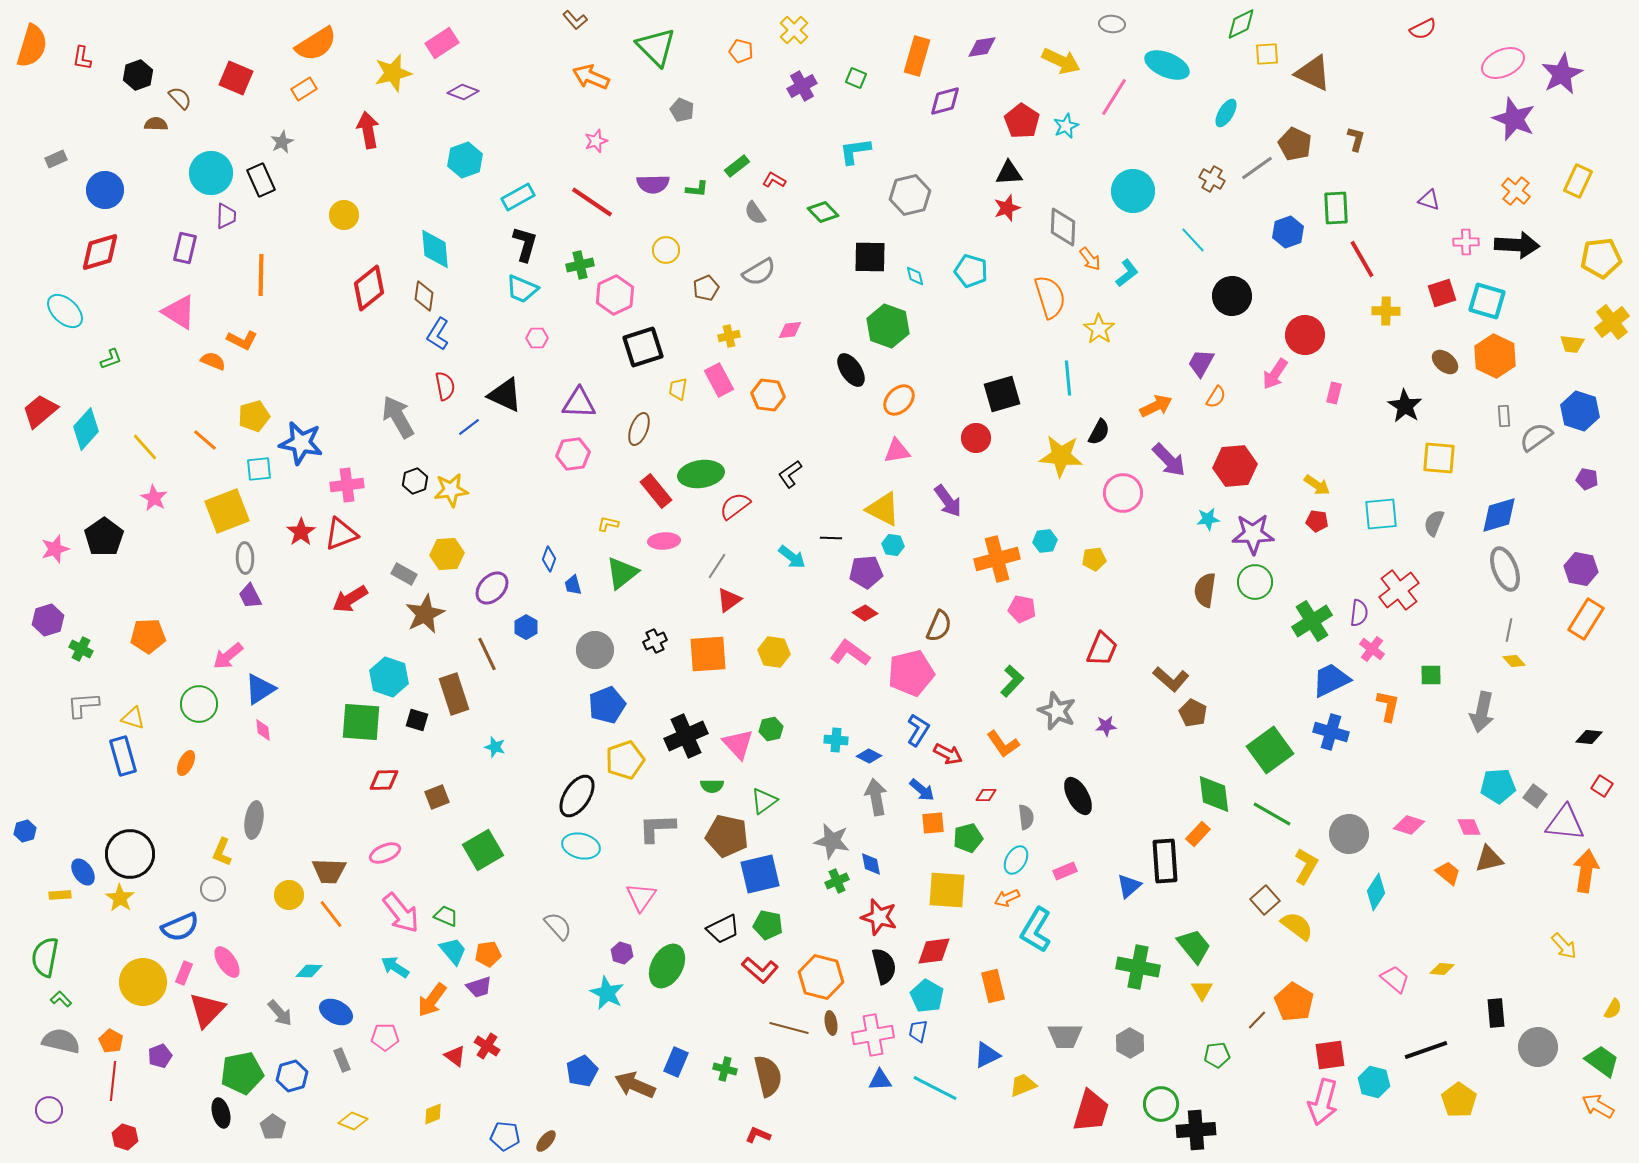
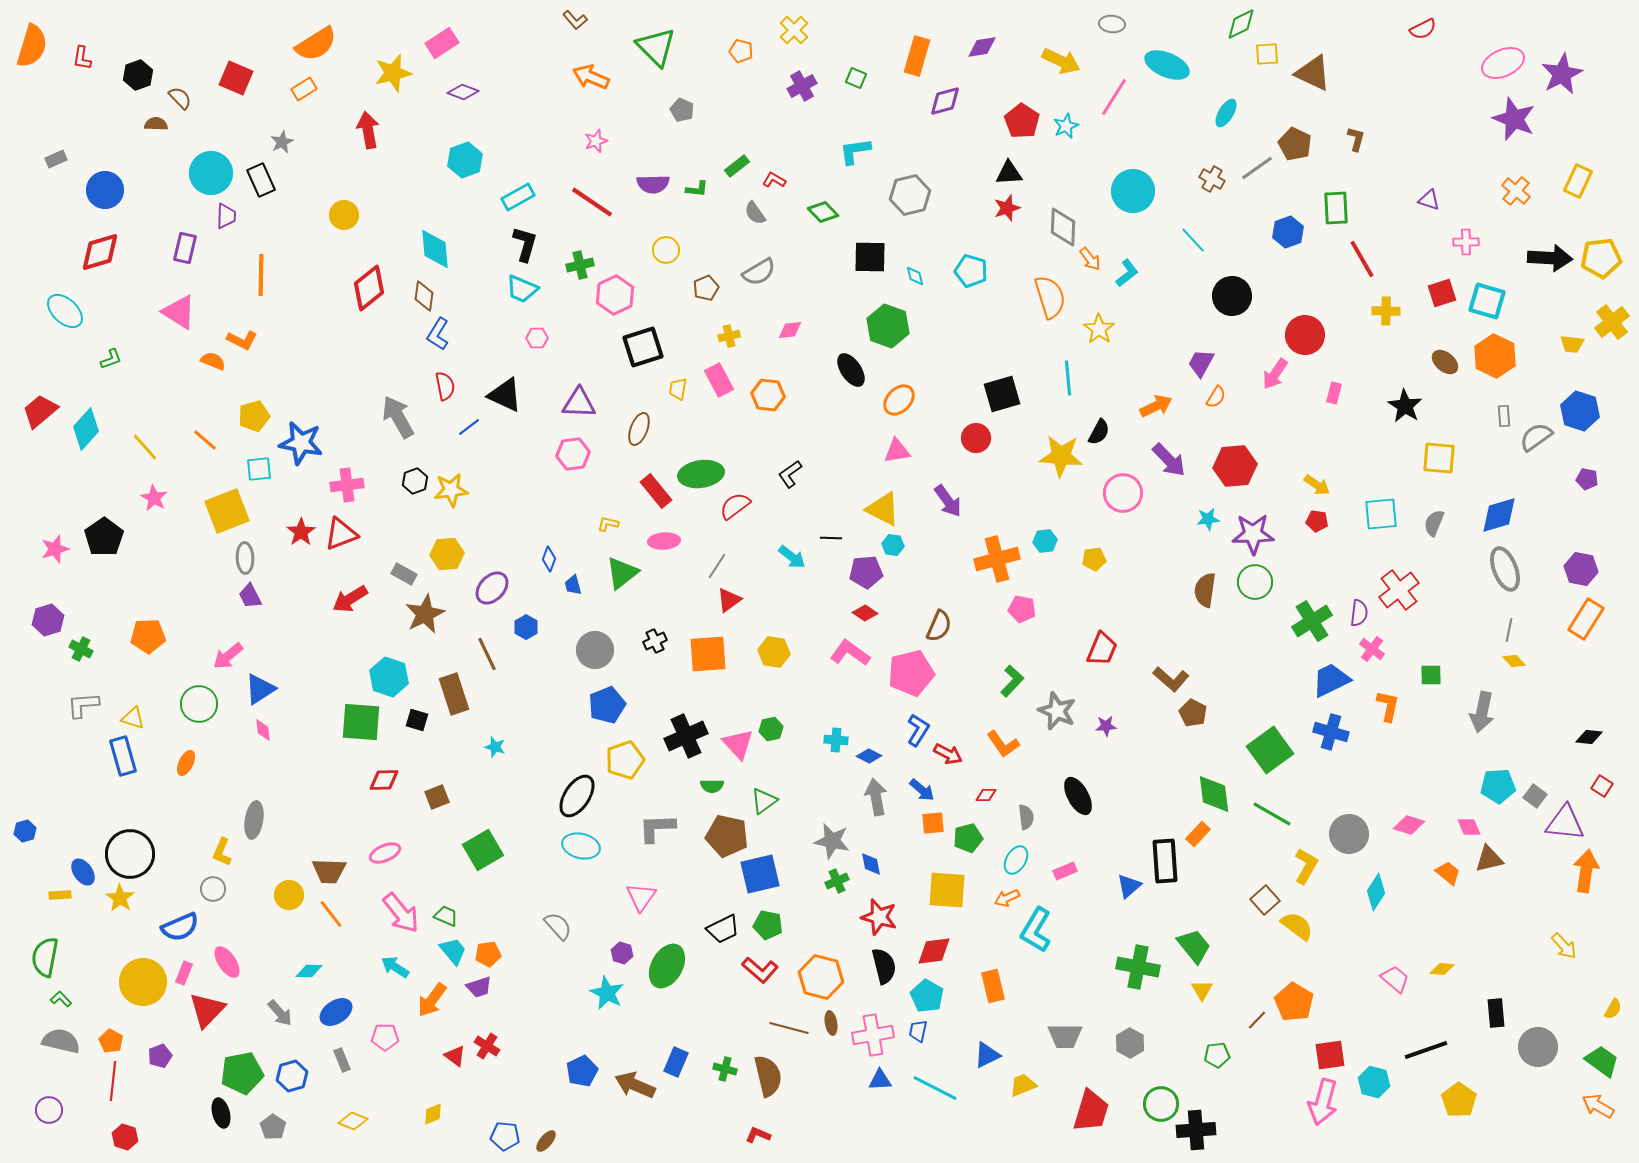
black arrow at (1517, 245): moved 33 px right, 13 px down
blue ellipse at (336, 1012): rotated 60 degrees counterclockwise
